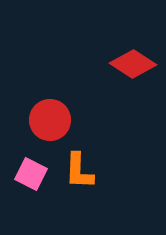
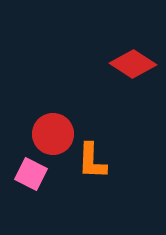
red circle: moved 3 px right, 14 px down
orange L-shape: moved 13 px right, 10 px up
